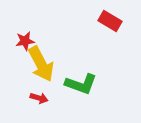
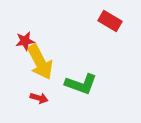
yellow arrow: moved 1 px left, 2 px up
